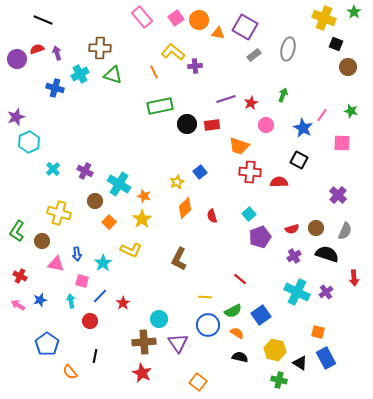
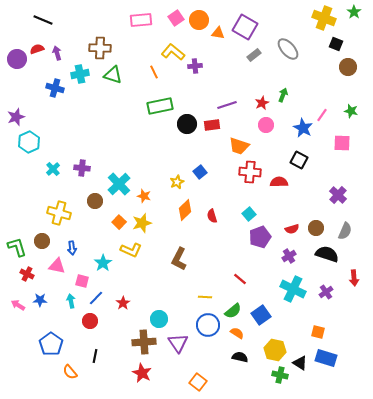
pink rectangle at (142, 17): moved 1 px left, 3 px down; rotated 55 degrees counterclockwise
gray ellipse at (288, 49): rotated 55 degrees counterclockwise
cyan cross at (80, 74): rotated 18 degrees clockwise
purple line at (226, 99): moved 1 px right, 6 px down
red star at (251, 103): moved 11 px right
purple cross at (85, 171): moved 3 px left, 3 px up; rotated 21 degrees counterclockwise
cyan cross at (119, 184): rotated 15 degrees clockwise
orange diamond at (185, 208): moved 2 px down
yellow star at (142, 219): moved 4 px down; rotated 18 degrees clockwise
orange square at (109, 222): moved 10 px right
green L-shape at (17, 231): moved 16 px down; rotated 130 degrees clockwise
blue arrow at (77, 254): moved 5 px left, 6 px up
purple cross at (294, 256): moved 5 px left
pink triangle at (56, 264): moved 1 px right, 2 px down
red cross at (20, 276): moved 7 px right, 2 px up
cyan cross at (297, 292): moved 4 px left, 3 px up
blue line at (100, 296): moved 4 px left, 2 px down
blue star at (40, 300): rotated 16 degrees clockwise
green semicircle at (233, 311): rotated 12 degrees counterclockwise
blue pentagon at (47, 344): moved 4 px right
blue rectangle at (326, 358): rotated 45 degrees counterclockwise
green cross at (279, 380): moved 1 px right, 5 px up
